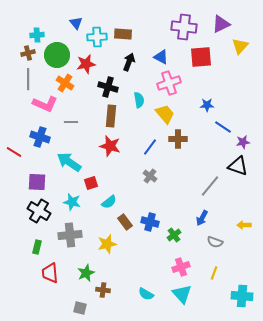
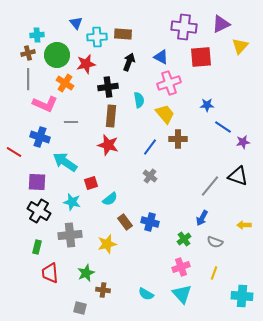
black cross at (108, 87): rotated 24 degrees counterclockwise
red star at (110, 146): moved 2 px left, 1 px up
cyan arrow at (69, 162): moved 4 px left
black triangle at (238, 166): moved 10 px down
cyan semicircle at (109, 202): moved 1 px right, 3 px up
green cross at (174, 235): moved 10 px right, 4 px down
